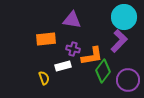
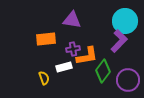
cyan circle: moved 1 px right, 4 px down
purple cross: rotated 24 degrees counterclockwise
orange L-shape: moved 5 px left
white rectangle: moved 1 px right, 1 px down
